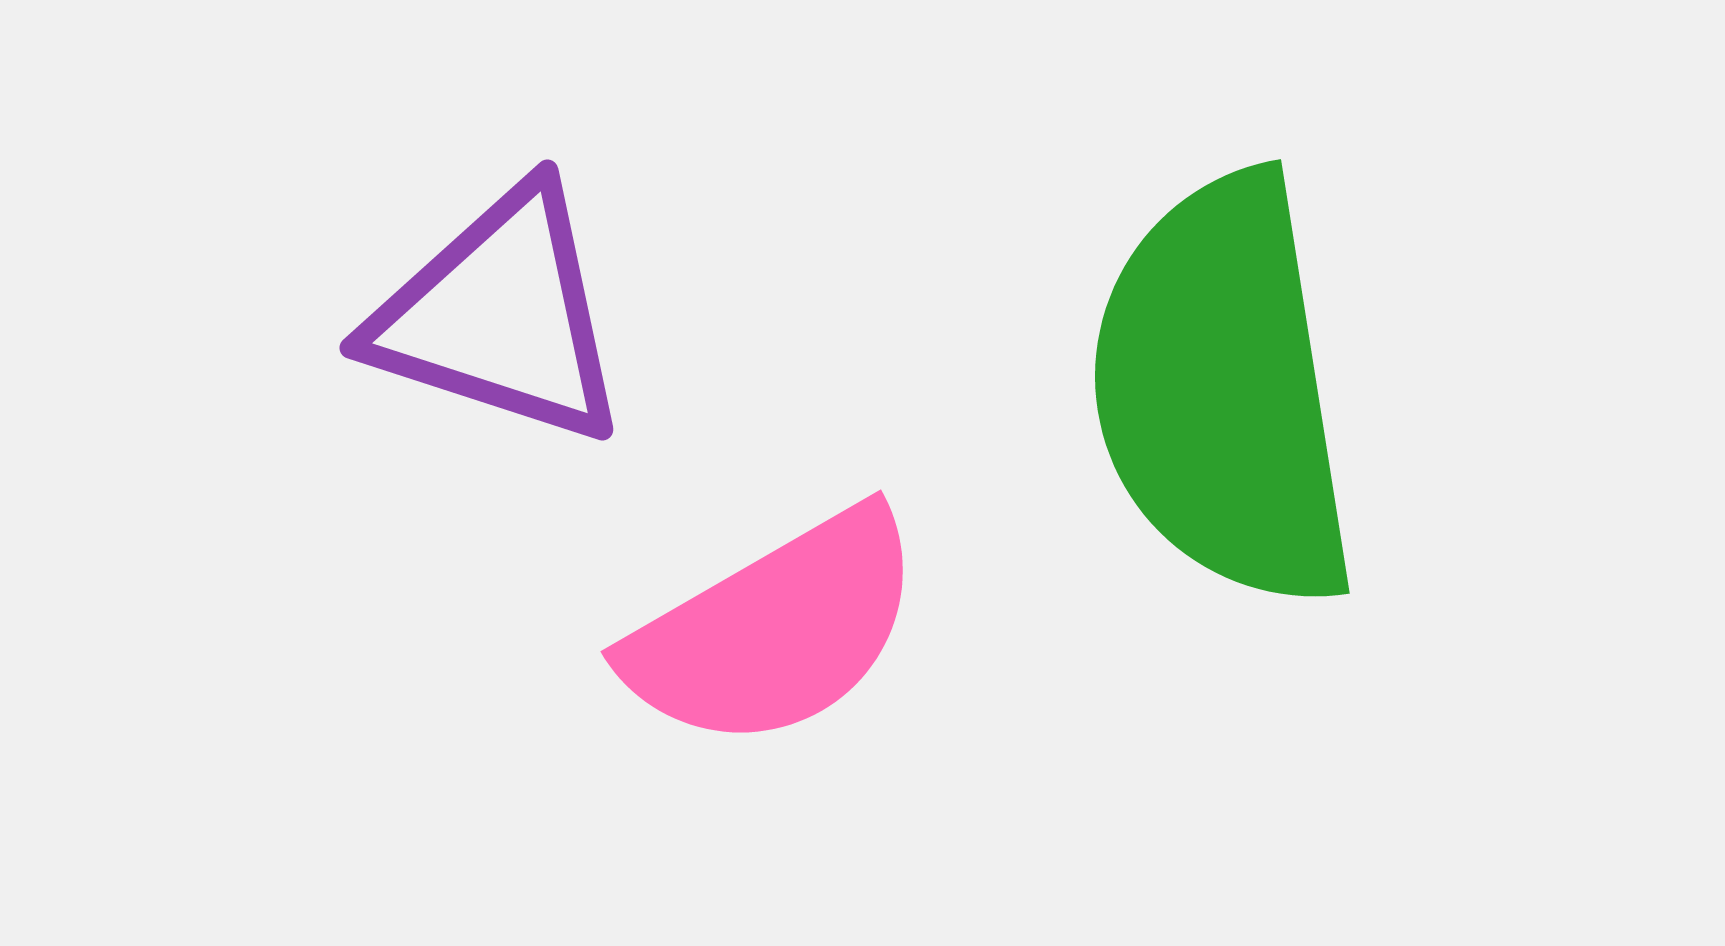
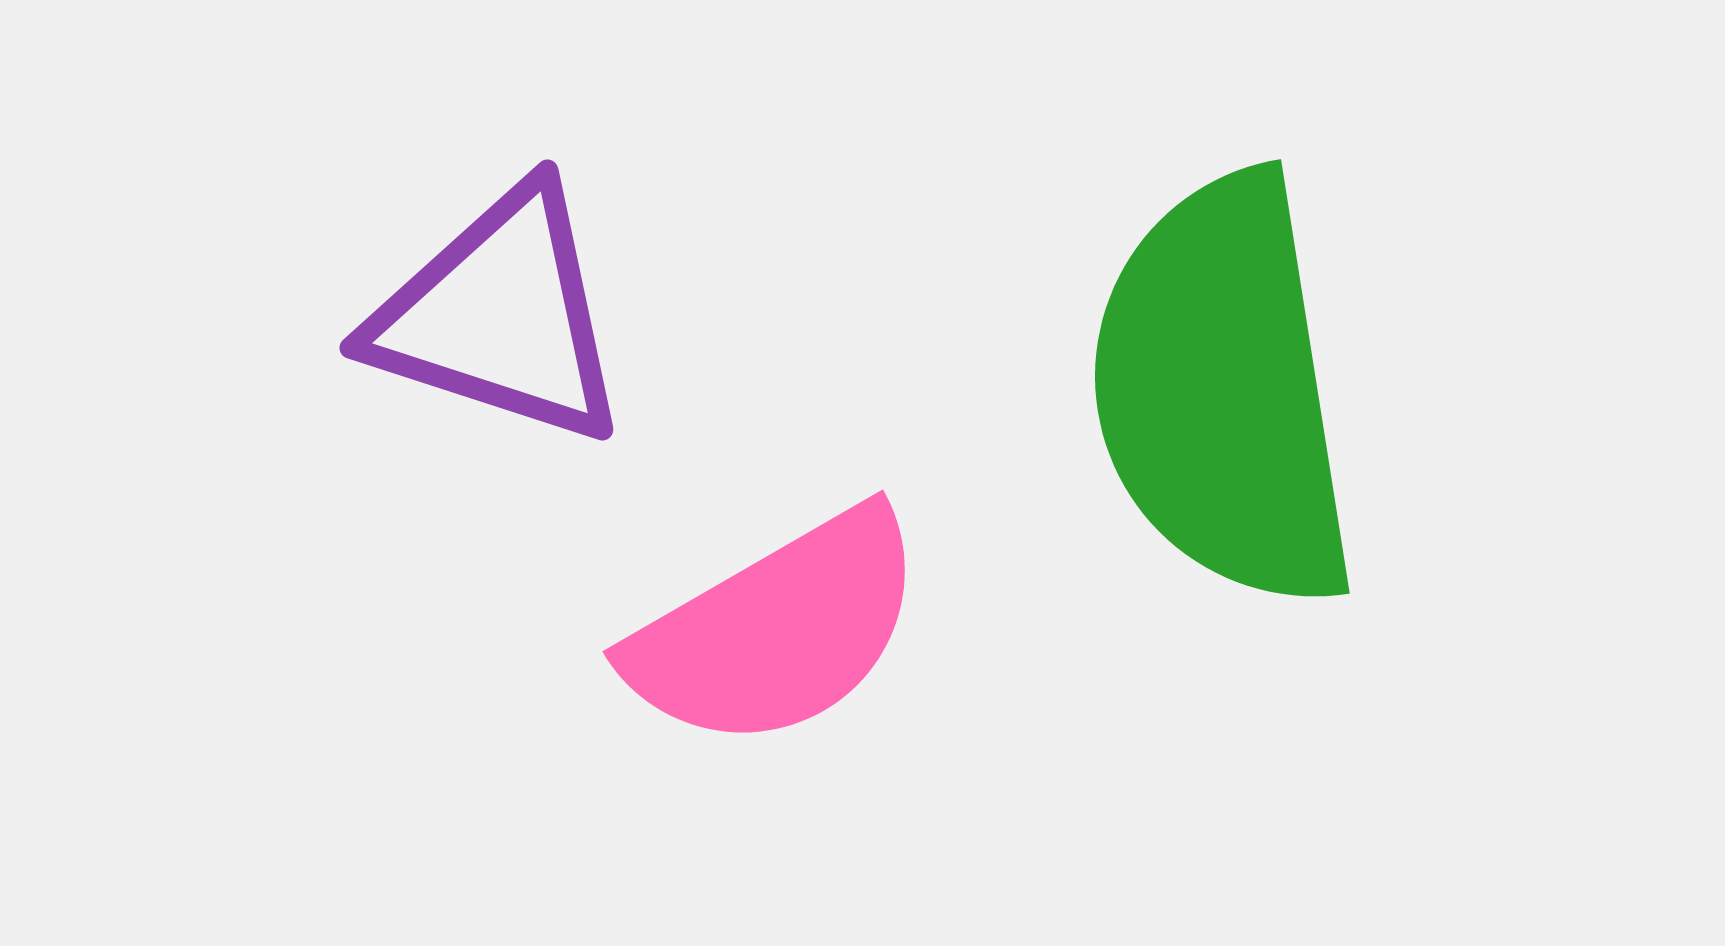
pink semicircle: moved 2 px right
